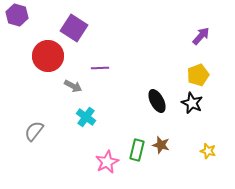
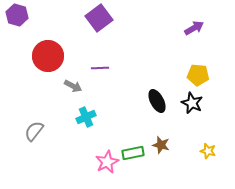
purple square: moved 25 px right, 10 px up; rotated 20 degrees clockwise
purple arrow: moved 7 px left, 8 px up; rotated 18 degrees clockwise
yellow pentagon: rotated 25 degrees clockwise
cyan cross: rotated 30 degrees clockwise
green rectangle: moved 4 px left, 3 px down; rotated 65 degrees clockwise
